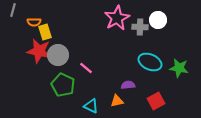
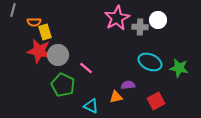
orange triangle: moved 1 px left, 4 px up
